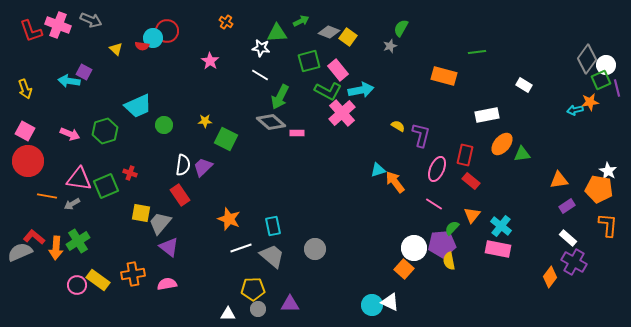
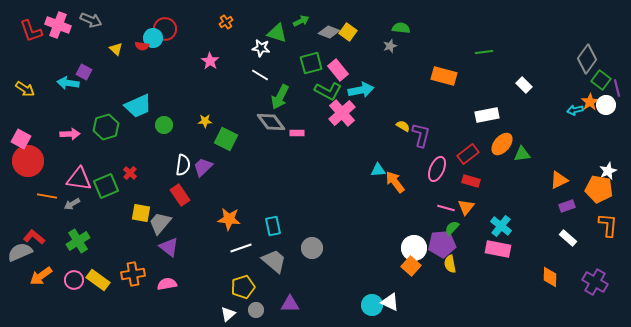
orange cross at (226, 22): rotated 24 degrees clockwise
green semicircle at (401, 28): rotated 66 degrees clockwise
red circle at (167, 31): moved 2 px left, 2 px up
green triangle at (277, 33): rotated 20 degrees clockwise
yellow square at (348, 37): moved 5 px up
green line at (477, 52): moved 7 px right
green square at (309, 61): moved 2 px right, 2 px down
white circle at (606, 65): moved 40 px down
green square at (601, 80): rotated 30 degrees counterclockwise
cyan arrow at (69, 81): moved 1 px left, 2 px down
white rectangle at (524, 85): rotated 14 degrees clockwise
yellow arrow at (25, 89): rotated 36 degrees counterclockwise
orange star at (590, 102): rotated 24 degrees counterclockwise
gray diamond at (271, 122): rotated 12 degrees clockwise
yellow semicircle at (398, 126): moved 5 px right
pink square at (25, 131): moved 4 px left, 8 px down
green hexagon at (105, 131): moved 1 px right, 4 px up
pink arrow at (70, 134): rotated 24 degrees counterclockwise
red rectangle at (465, 155): moved 3 px right, 1 px up; rotated 40 degrees clockwise
cyan triangle at (378, 170): rotated 14 degrees clockwise
white star at (608, 171): rotated 18 degrees clockwise
red cross at (130, 173): rotated 24 degrees clockwise
orange triangle at (559, 180): rotated 18 degrees counterclockwise
red rectangle at (471, 181): rotated 24 degrees counterclockwise
pink line at (434, 204): moved 12 px right, 4 px down; rotated 18 degrees counterclockwise
purple rectangle at (567, 206): rotated 14 degrees clockwise
orange triangle at (472, 215): moved 6 px left, 8 px up
orange star at (229, 219): rotated 15 degrees counterclockwise
orange arrow at (56, 248): moved 15 px left, 28 px down; rotated 50 degrees clockwise
gray circle at (315, 249): moved 3 px left, 1 px up
gray trapezoid at (272, 256): moved 2 px right, 5 px down
yellow semicircle at (449, 261): moved 1 px right, 3 px down
purple cross at (574, 262): moved 21 px right, 20 px down
orange square at (404, 269): moved 7 px right, 3 px up
orange diamond at (550, 277): rotated 35 degrees counterclockwise
pink circle at (77, 285): moved 3 px left, 5 px up
yellow pentagon at (253, 289): moved 10 px left, 2 px up; rotated 15 degrees counterclockwise
gray circle at (258, 309): moved 2 px left, 1 px down
white triangle at (228, 314): rotated 42 degrees counterclockwise
